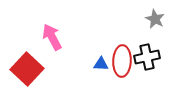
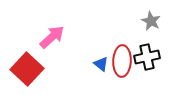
gray star: moved 4 px left, 2 px down
pink arrow: rotated 76 degrees clockwise
blue triangle: rotated 35 degrees clockwise
